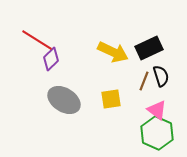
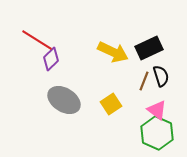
yellow square: moved 5 px down; rotated 25 degrees counterclockwise
